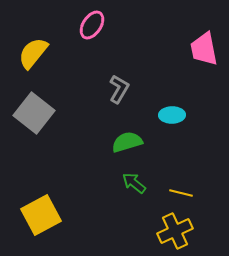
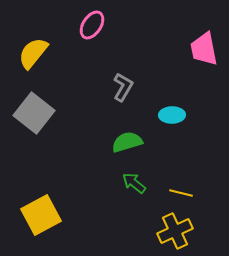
gray L-shape: moved 4 px right, 2 px up
